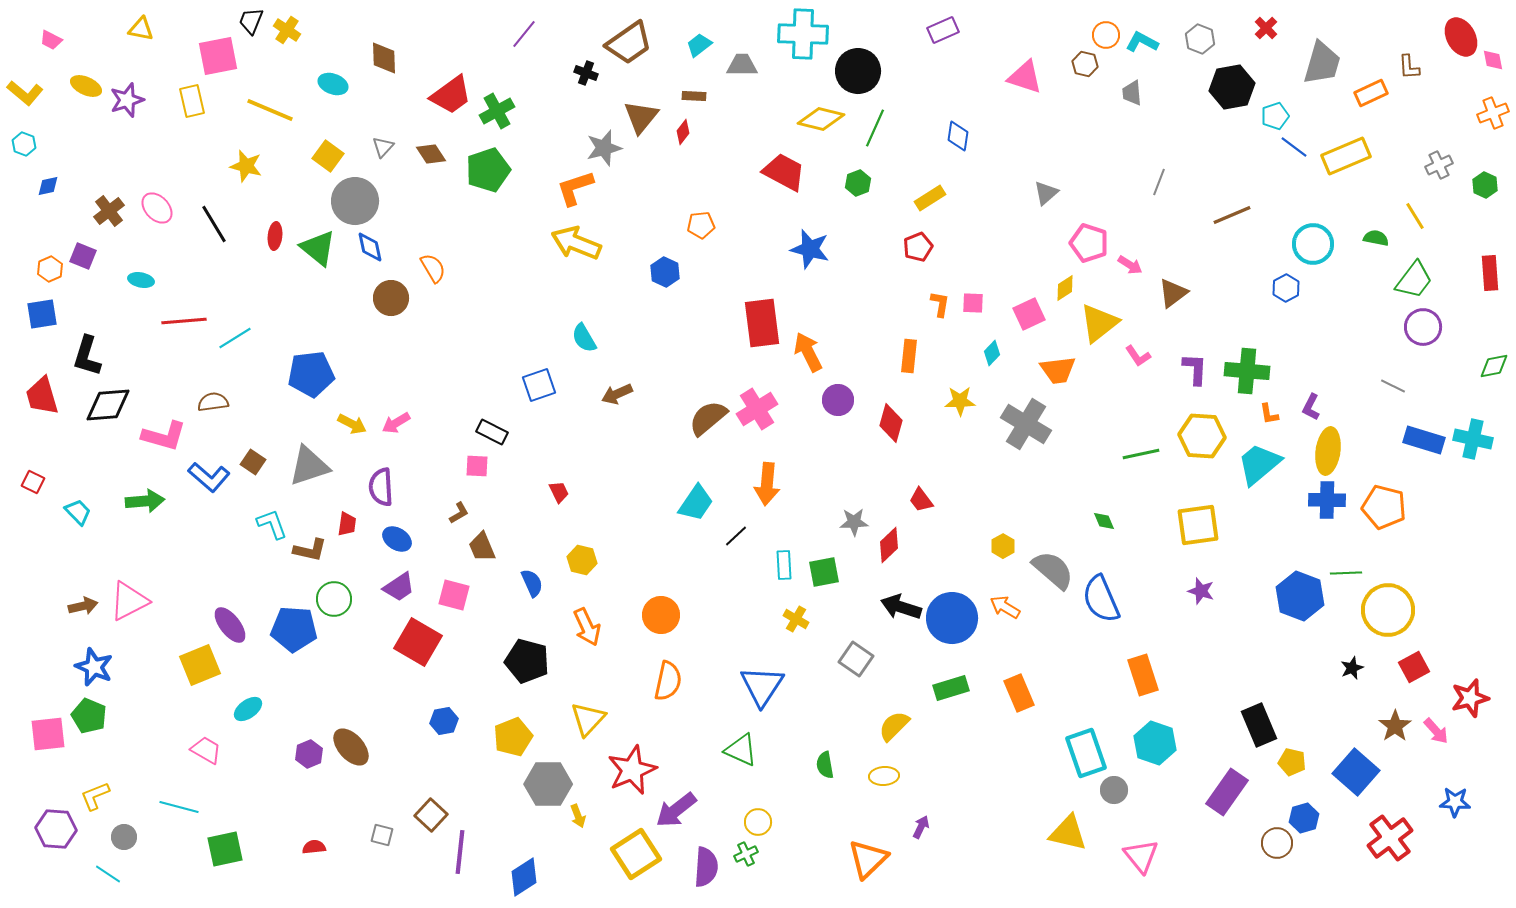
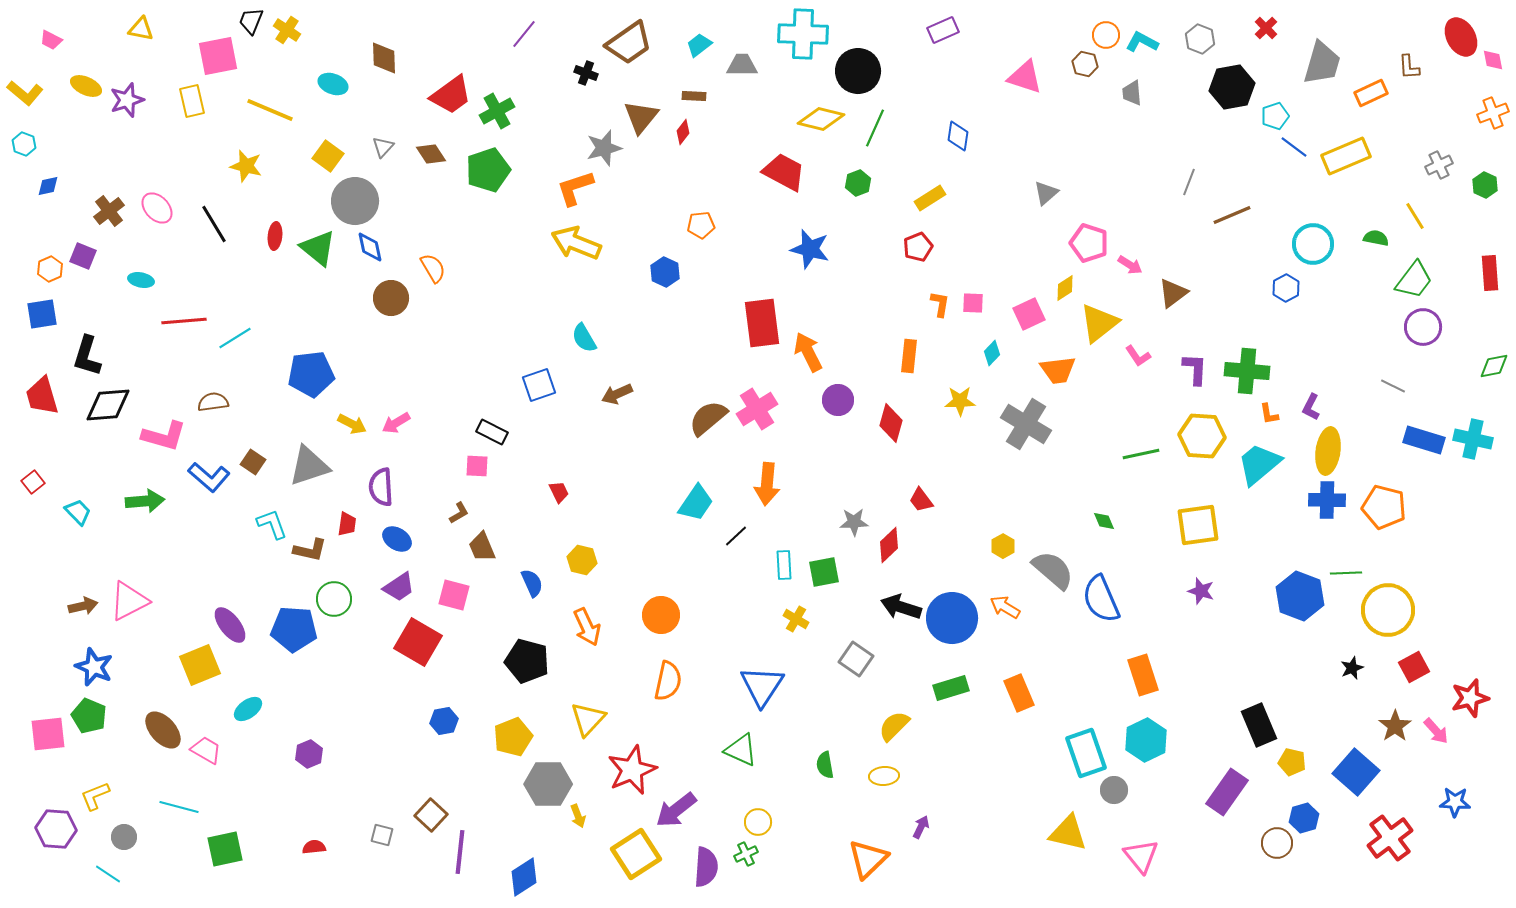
gray line at (1159, 182): moved 30 px right
red square at (33, 482): rotated 25 degrees clockwise
cyan hexagon at (1155, 743): moved 9 px left, 3 px up; rotated 15 degrees clockwise
brown ellipse at (351, 747): moved 188 px left, 17 px up
